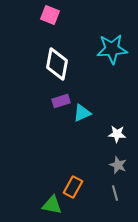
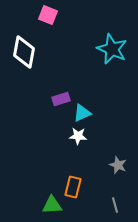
pink square: moved 2 px left
cyan star: rotated 28 degrees clockwise
white diamond: moved 33 px left, 12 px up
purple rectangle: moved 2 px up
white star: moved 39 px left, 2 px down
orange rectangle: rotated 15 degrees counterclockwise
gray line: moved 12 px down
green triangle: rotated 15 degrees counterclockwise
